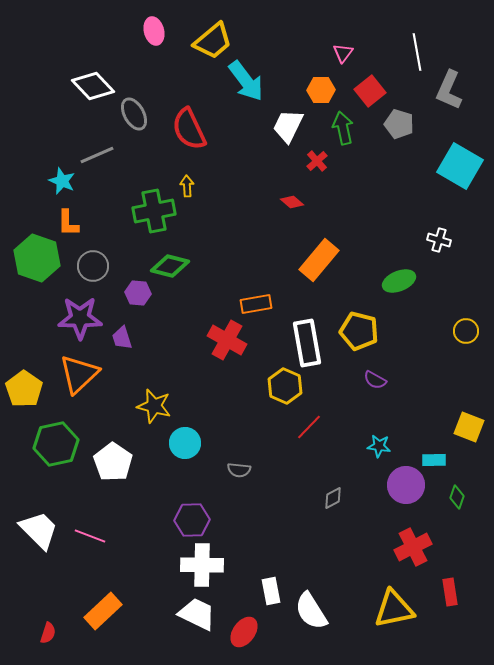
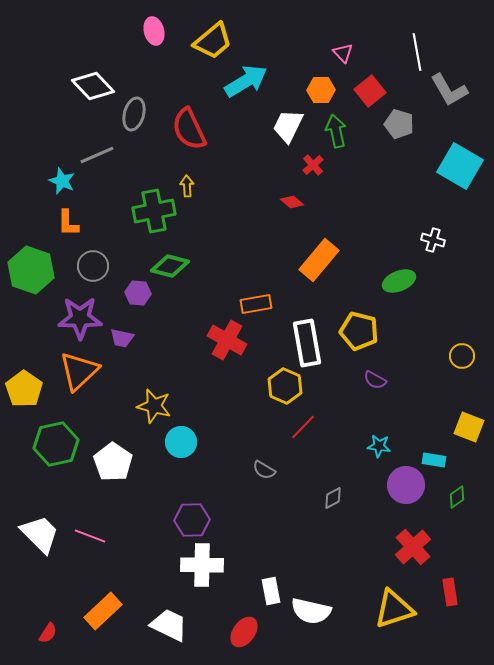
pink triangle at (343, 53): rotated 20 degrees counterclockwise
cyan arrow at (246, 81): rotated 84 degrees counterclockwise
gray L-shape at (449, 90): rotated 54 degrees counterclockwise
gray ellipse at (134, 114): rotated 44 degrees clockwise
green arrow at (343, 128): moved 7 px left, 3 px down
red cross at (317, 161): moved 4 px left, 4 px down
white cross at (439, 240): moved 6 px left
green hexagon at (37, 258): moved 6 px left, 12 px down
yellow circle at (466, 331): moved 4 px left, 25 px down
purple trapezoid at (122, 338): rotated 60 degrees counterclockwise
orange triangle at (79, 374): moved 3 px up
red line at (309, 427): moved 6 px left
cyan circle at (185, 443): moved 4 px left, 1 px up
cyan rectangle at (434, 460): rotated 10 degrees clockwise
gray semicircle at (239, 470): moved 25 px right; rotated 25 degrees clockwise
green diamond at (457, 497): rotated 35 degrees clockwise
white trapezoid at (39, 530): moved 1 px right, 4 px down
red cross at (413, 547): rotated 15 degrees counterclockwise
yellow triangle at (394, 609): rotated 6 degrees counterclockwise
white semicircle at (311, 611): rotated 45 degrees counterclockwise
white trapezoid at (197, 614): moved 28 px left, 11 px down
red semicircle at (48, 633): rotated 15 degrees clockwise
